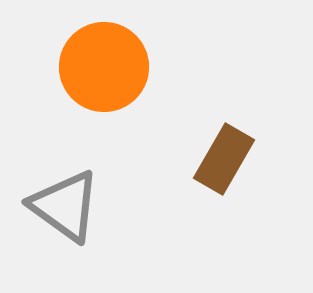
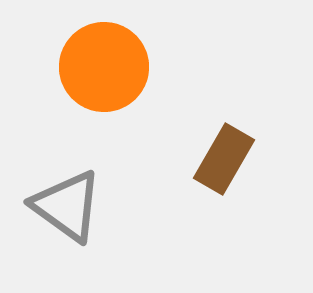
gray triangle: moved 2 px right
